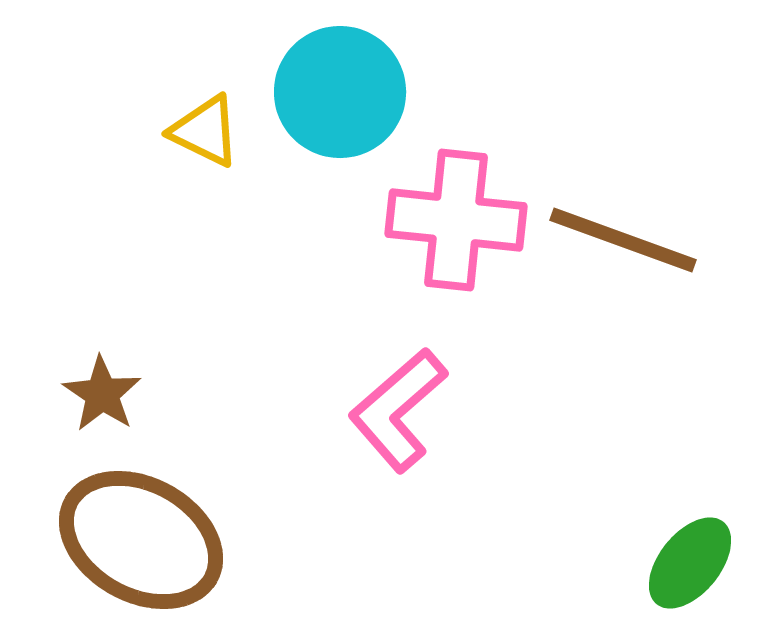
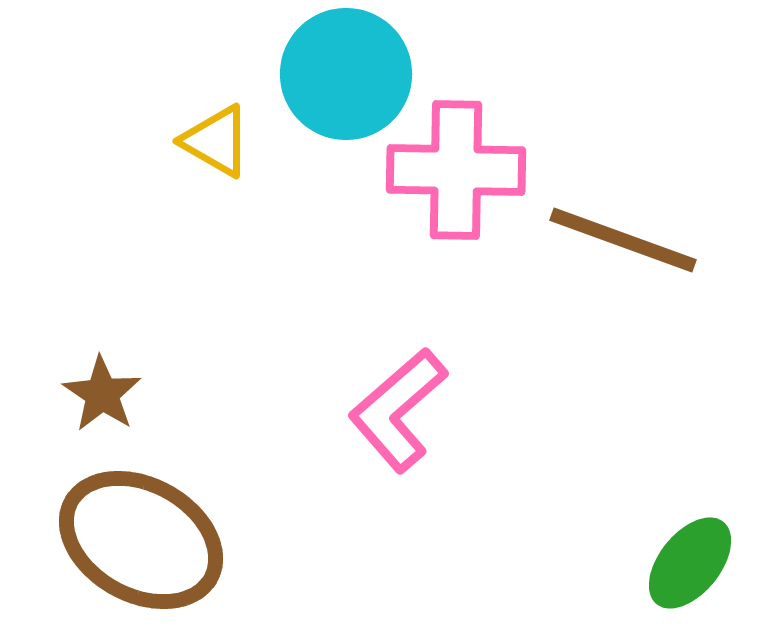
cyan circle: moved 6 px right, 18 px up
yellow triangle: moved 11 px right, 10 px down; rotated 4 degrees clockwise
pink cross: moved 50 px up; rotated 5 degrees counterclockwise
